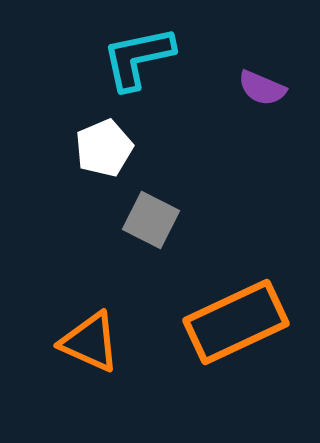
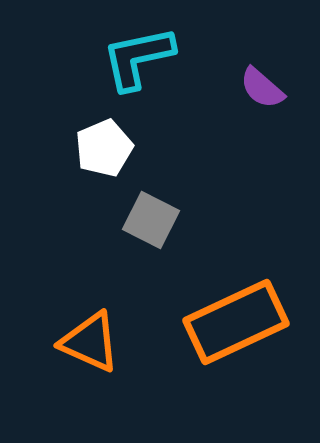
purple semicircle: rotated 18 degrees clockwise
